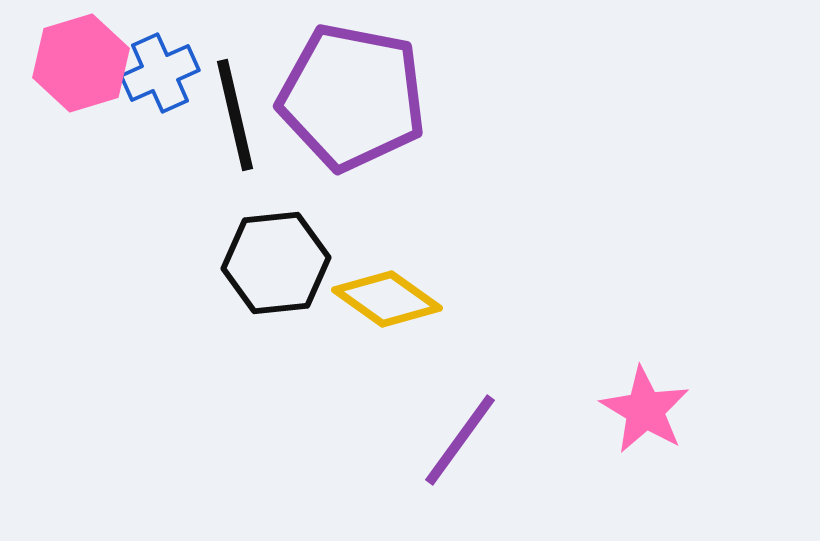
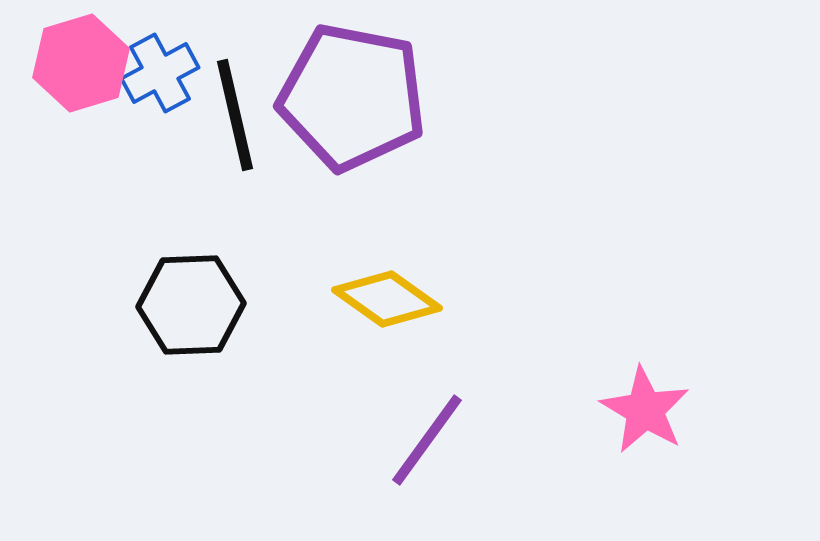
blue cross: rotated 4 degrees counterclockwise
black hexagon: moved 85 px left, 42 px down; rotated 4 degrees clockwise
purple line: moved 33 px left
